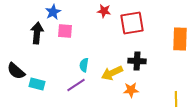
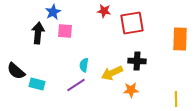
black arrow: moved 1 px right
